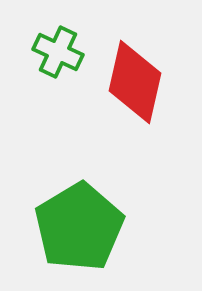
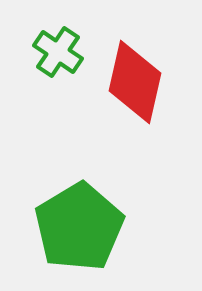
green cross: rotated 9 degrees clockwise
